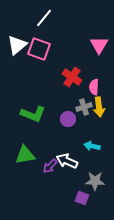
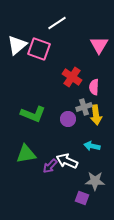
white line: moved 13 px right, 5 px down; rotated 18 degrees clockwise
yellow arrow: moved 3 px left, 8 px down
green triangle: moved 1 px right, 1 px up
